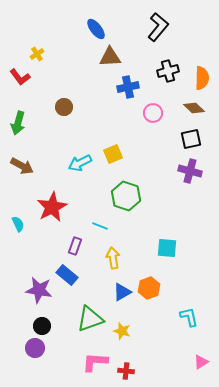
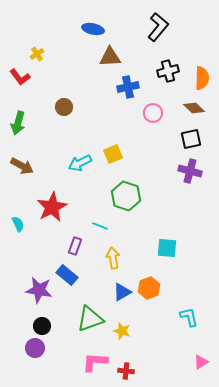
blue ellipse: moved 3 px left; rotated 40 degrees counterclockwise
